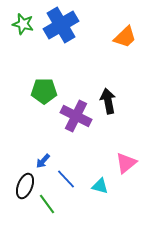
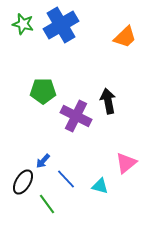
green pentagon: moved 1 px left
black ellipse: moved 2 px left, 4 px up; rotated 10 degrees clockwise
